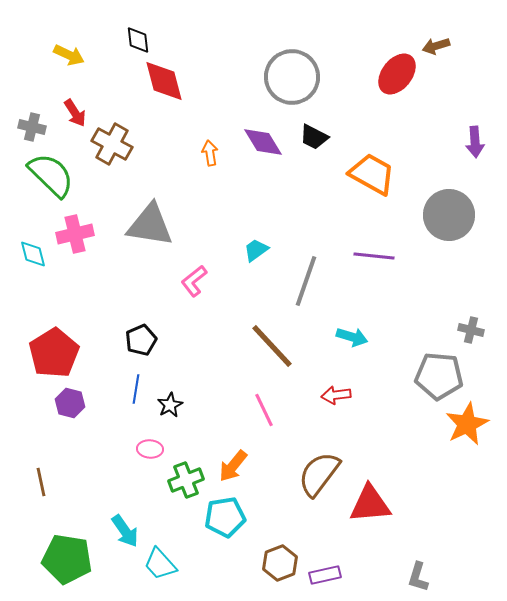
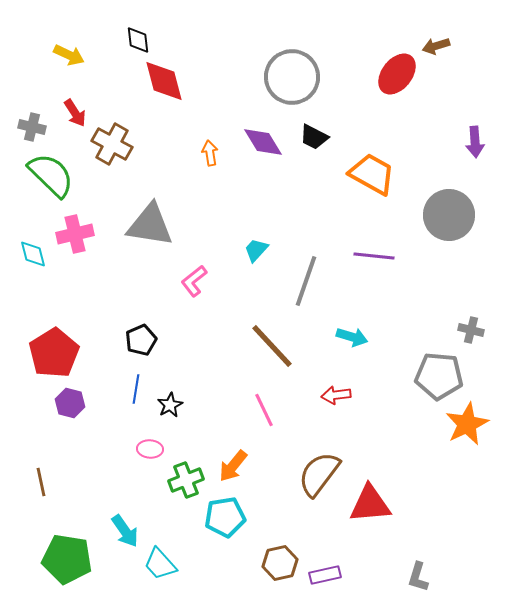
cyan trapezoid at (256, 250): rotated 12 degrees counterclockwise
brown hexagon at (280, 563): rotated 8 degrees clockwise
